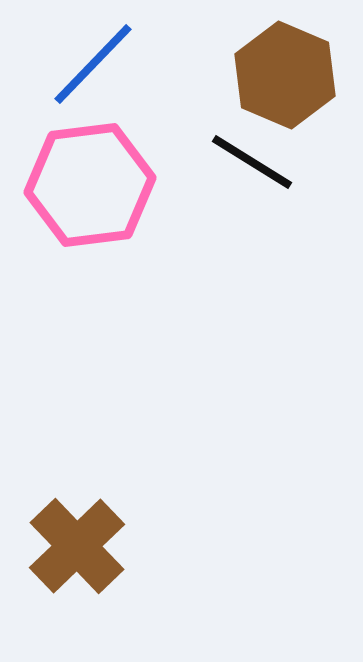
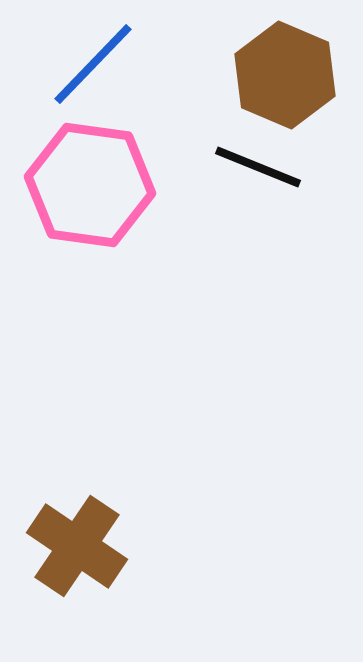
black line: moved 6 px right, 5 px down; rotated 10 degrees counterclockwise
pink hexagon: rotated 15 degrees clockwise
brown cross: rotated 12 degrees counterclockwise
